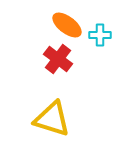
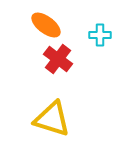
orange ellipse: moved 21 px left
